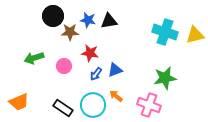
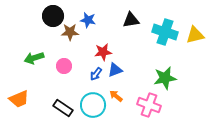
black triangle: moved 22 px right, 1 px up
red star: moved 13 px right, 1 px up; rotated 18 degrees counterclockwise
orange trapezoid: moved 3 px up
